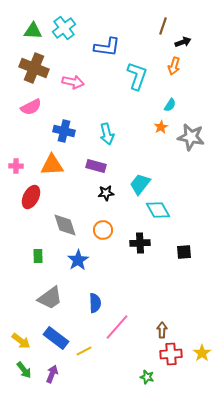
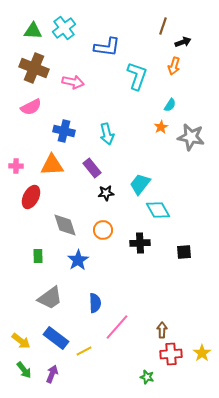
purple rectangle: moved 4 px left, 2 px down; rotated 36 degrees clockwise
